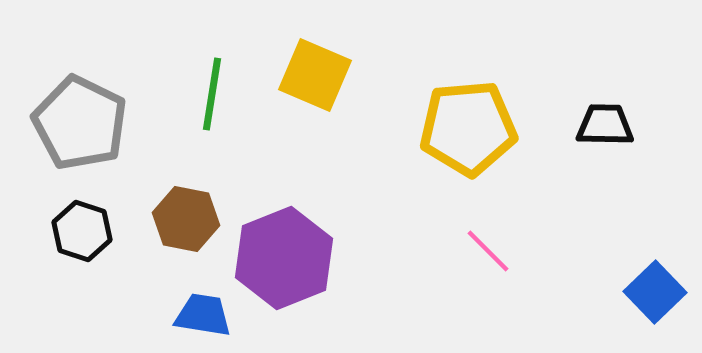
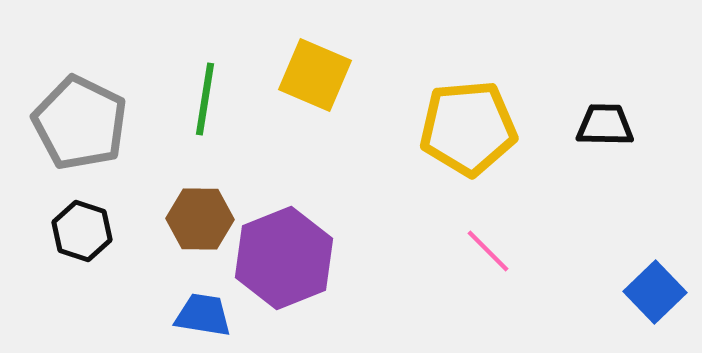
green line: moved 7 px left, 5 px down
brown hexagon: moved 14 px right; rotated 10 degrees counterclockwise
